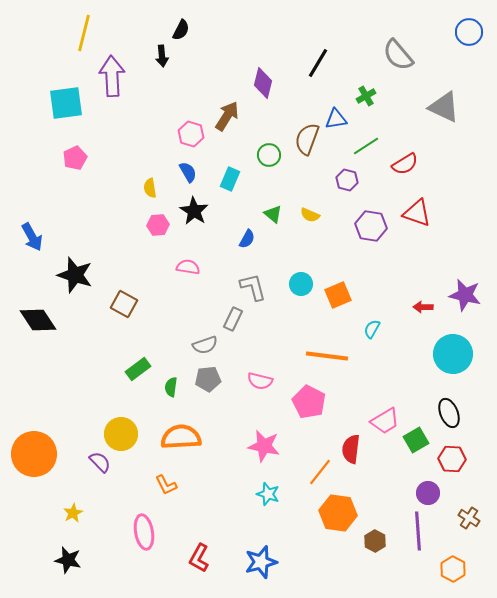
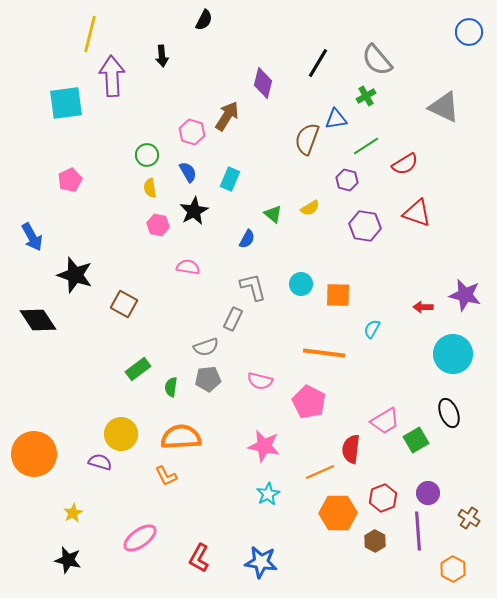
black semicircle at (181, 30): moved 23 px right, 10 px up
yellow line at (84, 33): moved 6 px right, 1 px down
gray semicircle at (398, 55): moved 21 px left, 5 px down
pink hexagon at (191, 134): moved 1 px right, 2 px up
green circle at (269, 155): moved 122 px left
pink pentagon at (75, 158): moved 5 px left, 22 px down
black star at (194, 211): rotated 12 degrees clockwise
yellow semicircle at (310, 215): moved 7 px up; rotated 54 degrees counterclockwise
pink hexagon at (158, 225): rotated 15 degrees clockwise
purple hexagon at (371, 226): moved 6 px left
orange square at (338, 295): rotated 24 degrees clockwise
gray semicircle at (205, 345): moved 1 px right, 2 px down
orange line at (327, 356): moved 3 px left, 3 px up
red hexagon at (452, 459): moved 69 px left, 39 px down; rotated 24 degrees counterclockwise
purple semicircle at (100, 462): rotated 30 degrees counterclockwise
orange line at (320, 472): rotated 28 degrees clockwise
orange L-shape at (166, 485): moved 9 px up
cyan star at (268, 494): rotated 25 degrees clockwise
orange hexagon at (338, 513): rotated 9 degrees counterclockwise
pink ellipse at (144, 532): moved 4 px left, 6 px down; rotated 64 degrees clockwise
blue star at (261, 562): rotated 24 degrees clockwise
